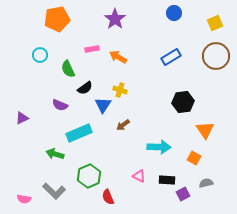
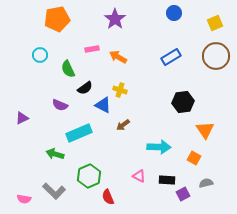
blue triangle: rotated 36 degrees counterclockwise
